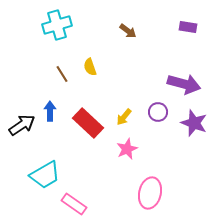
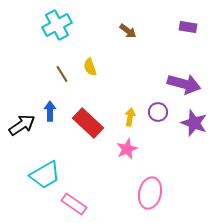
cyan cross: rotated 12 degrees counterclockwise
yellow arrow: moved 6 px right; rotated 150 degrees clockwise
